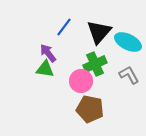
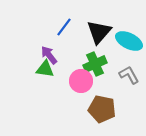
cyan ellipse: moved 1 px right, 1 px up
purple arrow: moved 1 px right, 2 px down
brown pentagon: moved 12 px right
